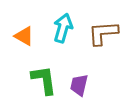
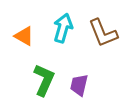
brown L-shape: rotated 108 degrees counterclockwise
green L-shape: rotated 32 degrees clockwise
